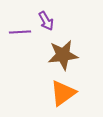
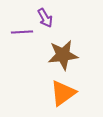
purple arrow: moved 1 px left, 3 px up
purple line: moved 2 px right
